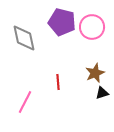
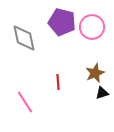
pink line: rotated 60 degrees counterclockwise
